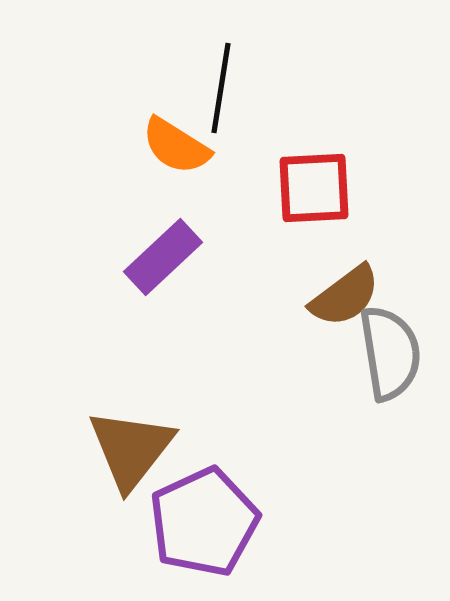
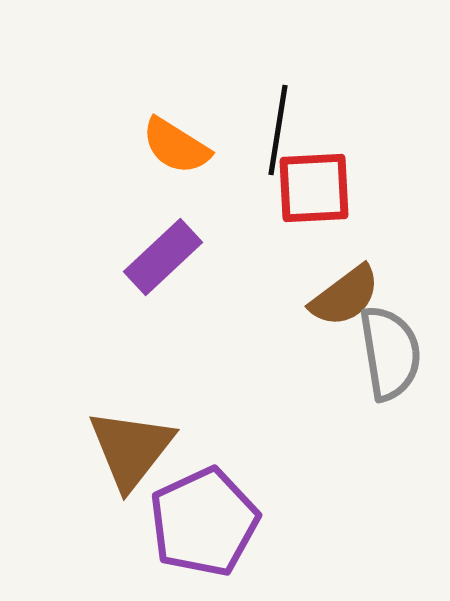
black line: moved 57 px right, 42 px down
